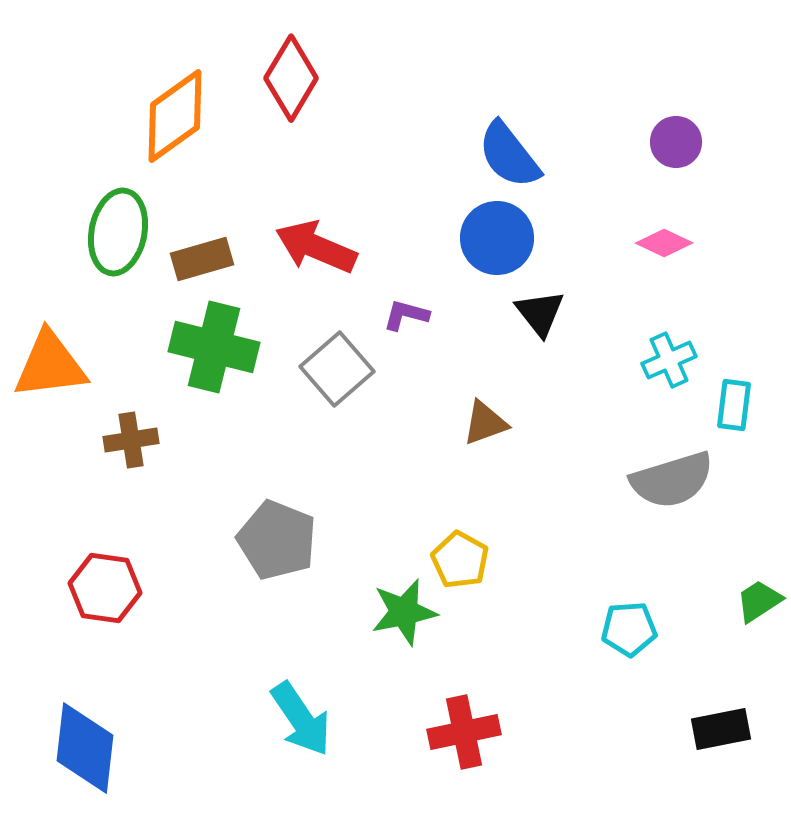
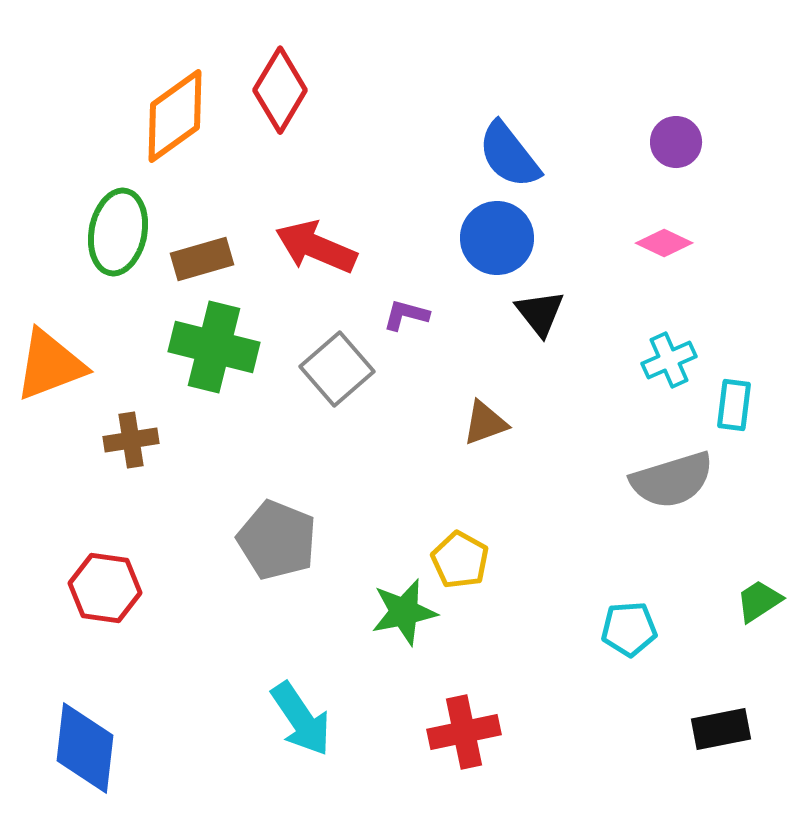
red diamond: moved 11 px left, 12 px down
orange triangle: rotated 14 degrees counterclockwise
